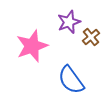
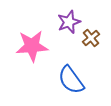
brown cross: moved 1 px down
pink star: rotated 16 degrees clockwise
